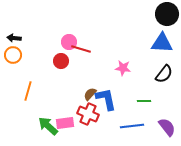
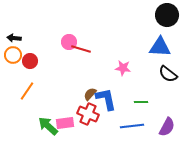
black circle: moved 1 px down
blue triangle: moved 2 px left, 4 px down
red circle: moved 31 px left
black semicircle: moved 4 px right; rotated 90 degrees clockwise
orange line: moved 1 px left; rotated 18 degrees clockwise
green line: moved 3 px left, 1 px down
purple semicircle: rotated 66 degrees clockwise
